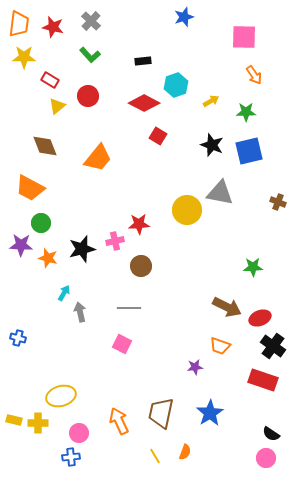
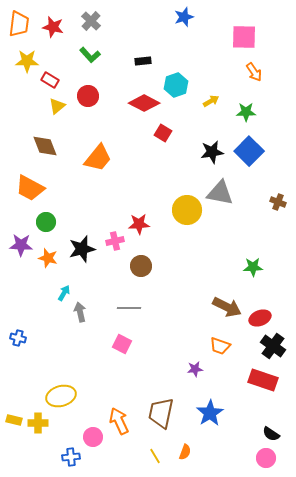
yellow star at (24, 57): moved 3 px right, 4 px down
orange arrow at (254, 75): moved 3 px up
red square at (158, 136): moved 5 px right, 3 px up
black star at (212, 145): moved 7 px down; rotated 30 degrees counterclockwise
blue square at (249, 151): rotated 32 degrees counterclockwise
green circle at (41, 223): moved 5 px right, 1 px up
purple star at (195, 367): moved 2 px down
pink circle at (79, 433): moved 14 px right, 4 px down
